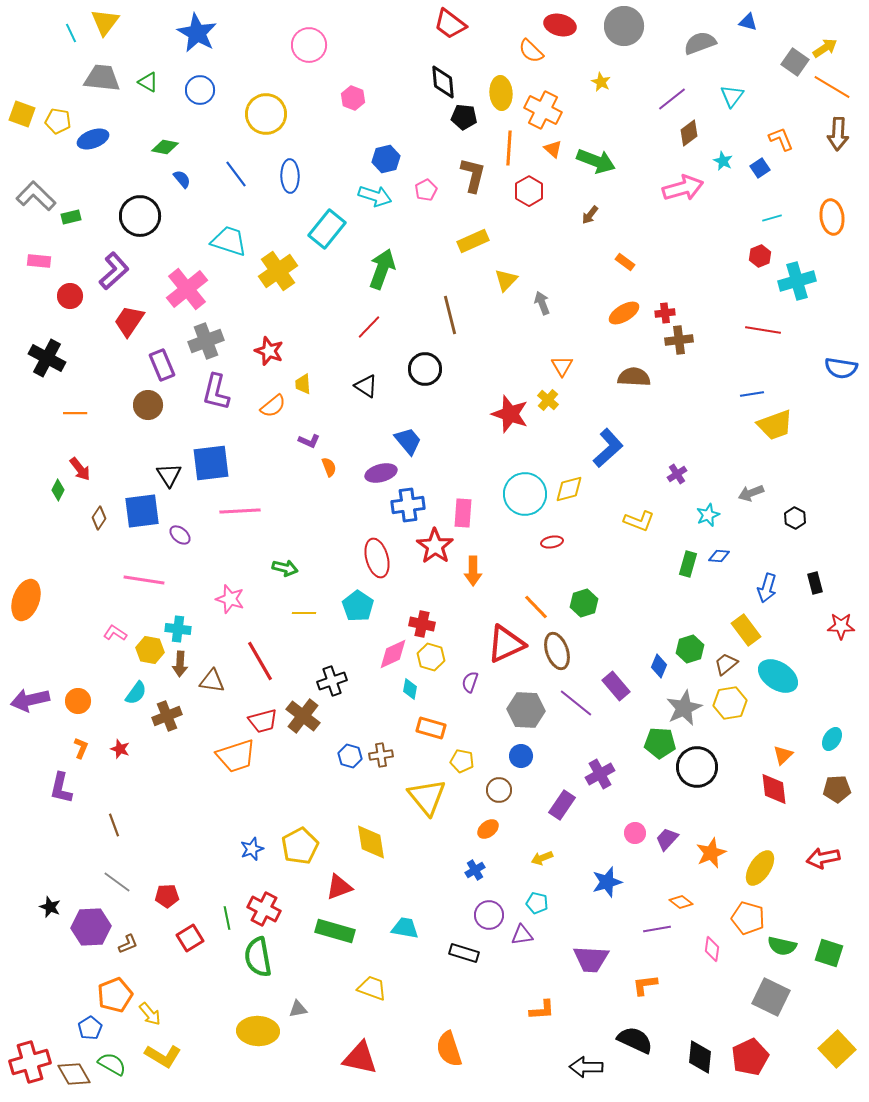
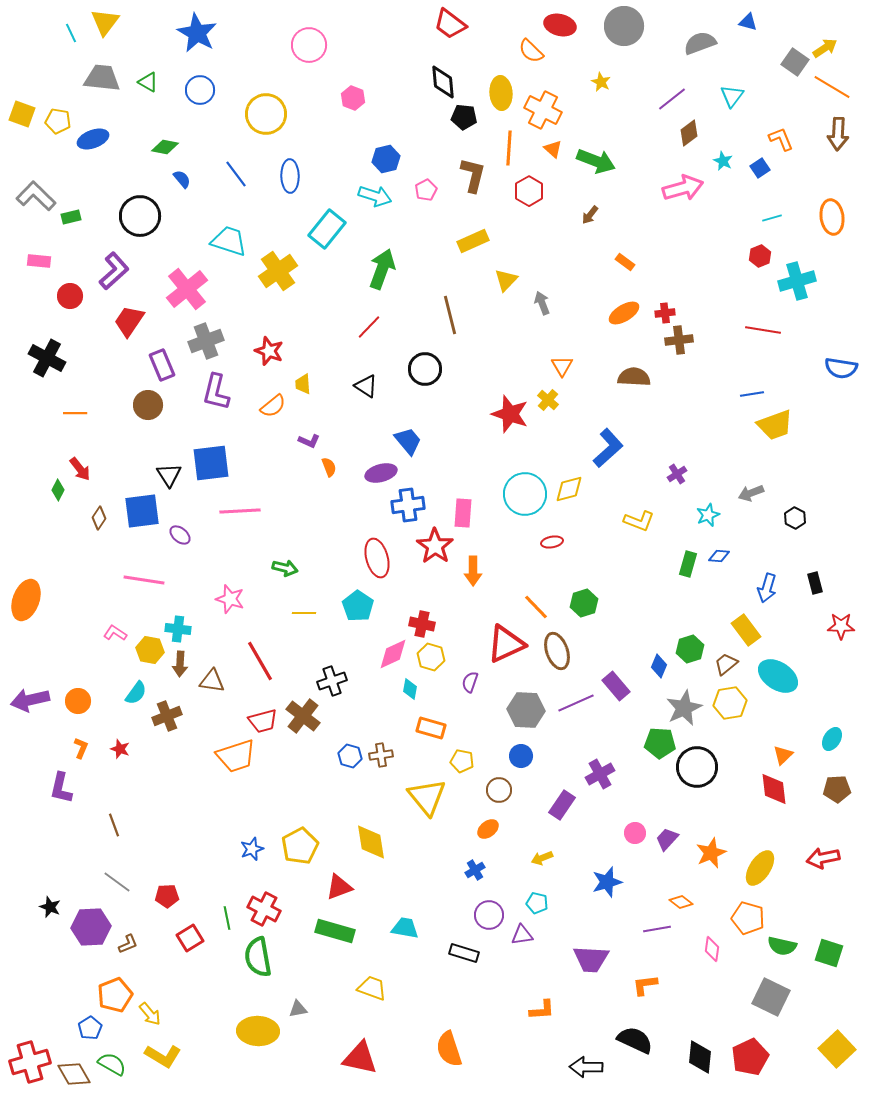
purple line at (576, 703): rotated 63 degrees counterclockwise
